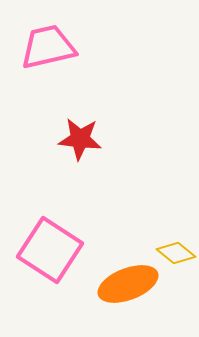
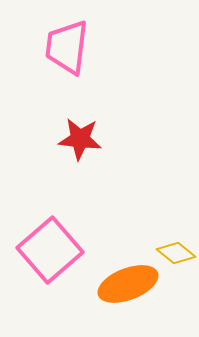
pink trapezoid: moved 19 px right; rotated 70 degrees counterclockwise
pink square: rotated 16 degrees clockwise
